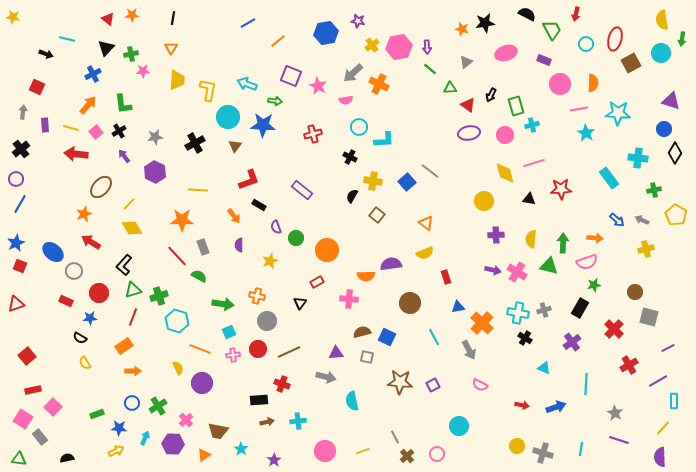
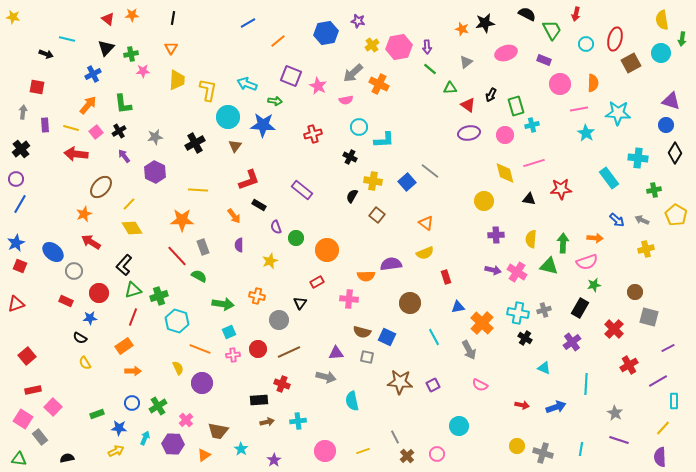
red square at (37, 87): rotated 14 degrees counterclockwise
blue circle at (664, 129): moved 2 px right, 4 px up
gray circle at (267, 321): moved 12 px right, 1 px up
brown semicircle at (362, 332): rotated 150 degrees counterclockwise
